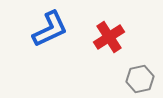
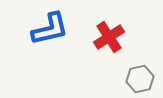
blue L-shape: rotated 12 degrees clockwise
